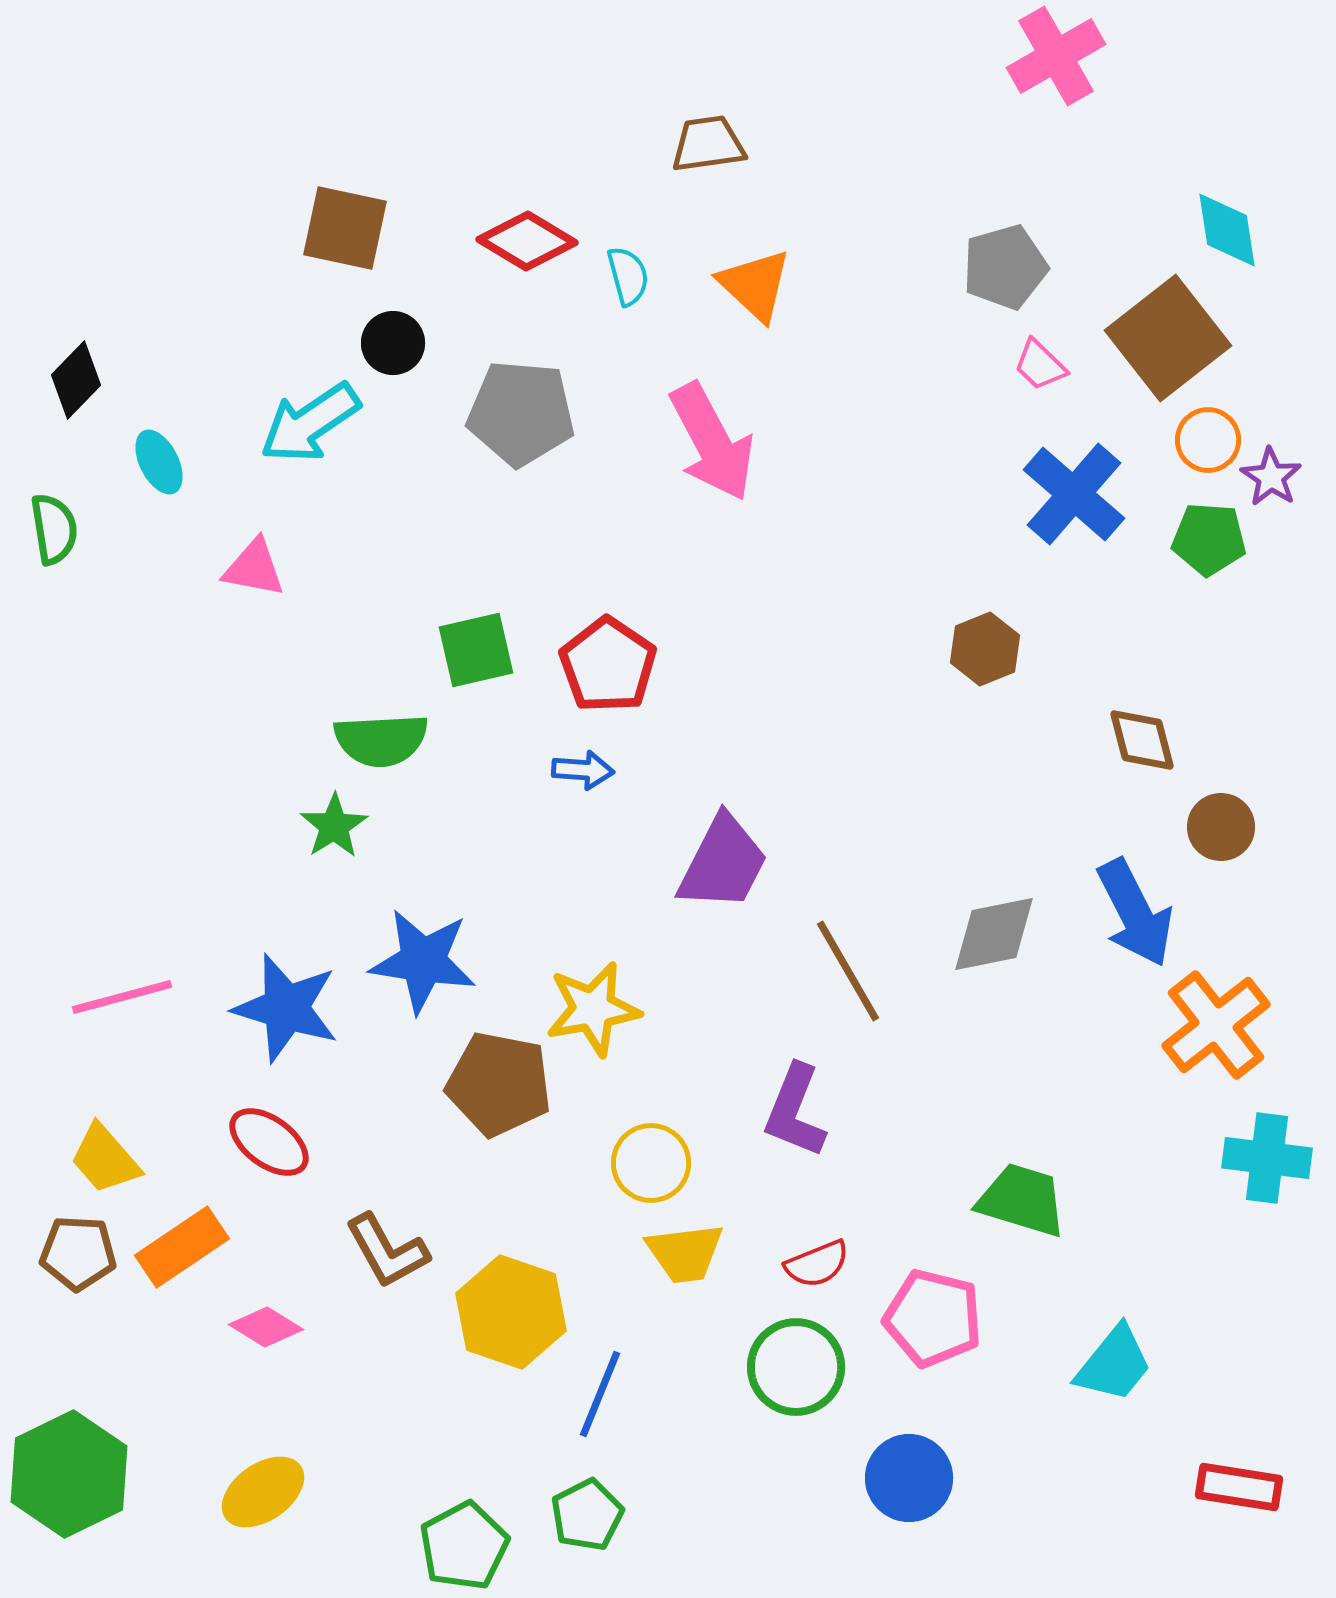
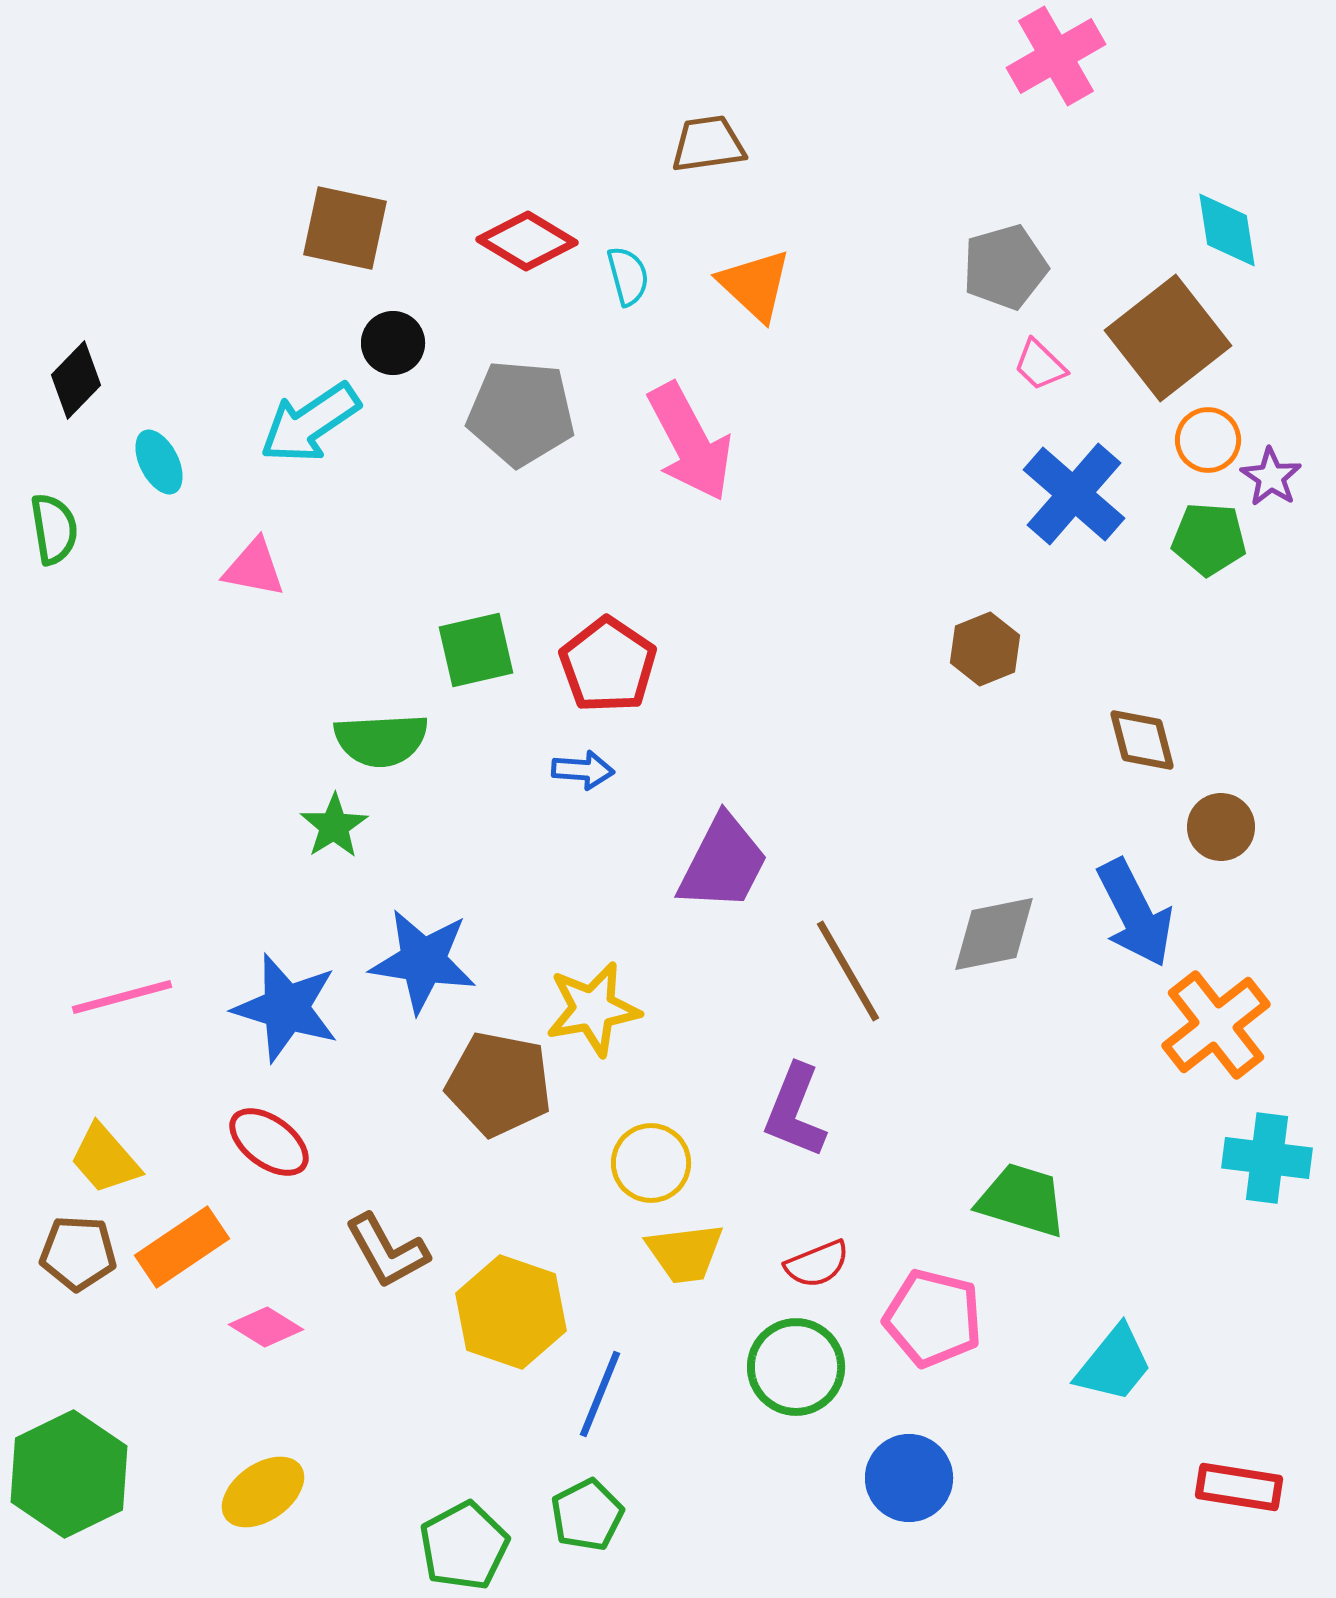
pink arrow at (712, 442): moved 22 px left
